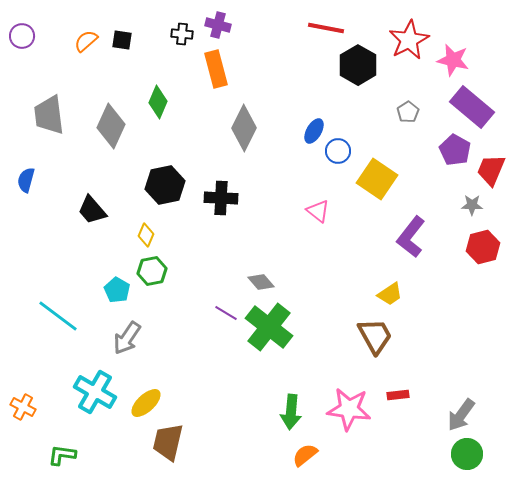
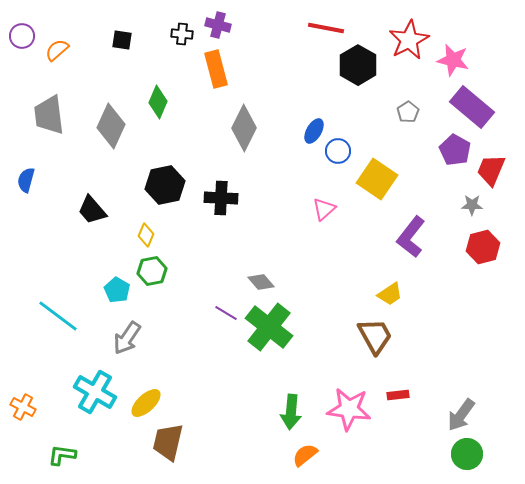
orange semicircle at (86, 41): moved 29 px left, 9 px down
pink triangle at (318, 211): moved 6 px right, 2 px up; rotated 40 degrees clockwise
